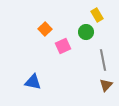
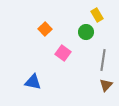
pink square: moved 7 px down; rotated 28 degrees counterclockwise
gray line: rotated 20 degrees clockwise
